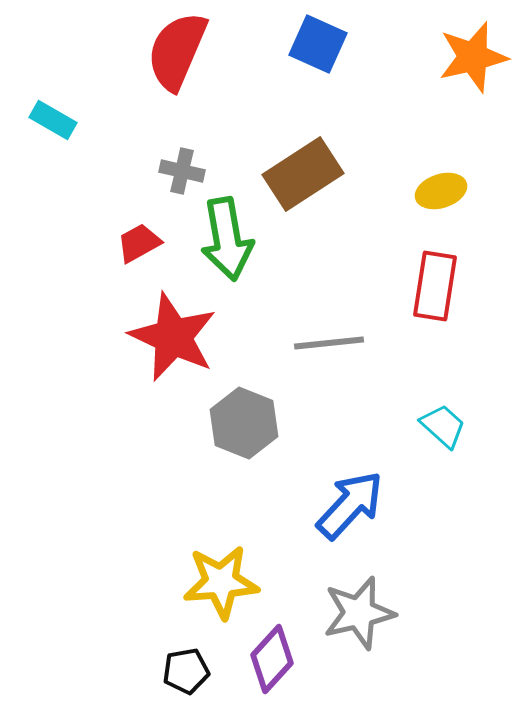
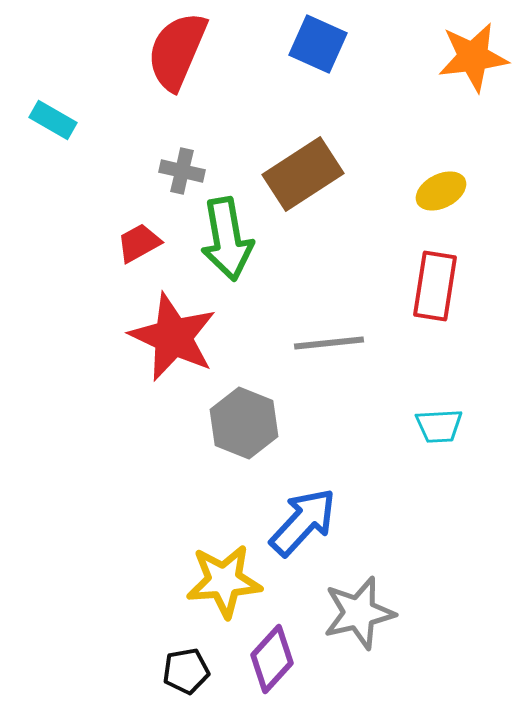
orange star: rotated 6 degrees clockwise
yellow ellipse: rotated 9 degrees counterclockwise
cyan trapezoid: moved 4 px left; rotated 135 degrees clockwise
blue arrow: moved 47 px left, 17 px down
yellow star: moved 3 px right, 1 px up
